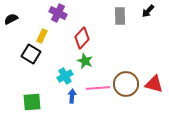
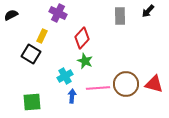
black semicircle: moved 4 px up
